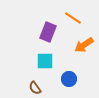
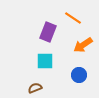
orange arrow: moved 1 px left
blue circle: moved 10 px right, 4 px up
brown semicircle: rotated 104 degrees clockwise
